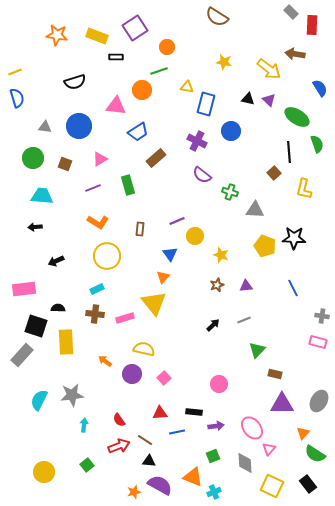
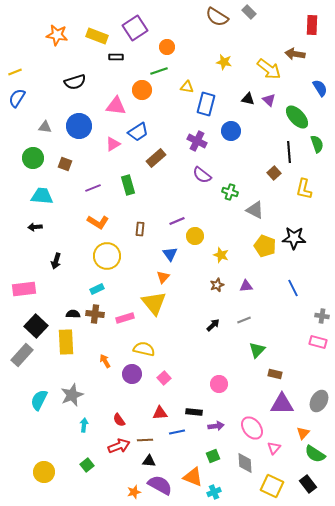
gray rectangle at (291, 12): moved 42 px left
blue semicircle at (17, 98): rotated 132 degrees counterclockwise
green ellipse at (297, 117): rotated 15 degrees clockwise
pink triangle at (100, 159): moved 13 px right, 15 px up
gray triangle at (255, 210): rotated 24 degrees clockwise
black arrow at (56, 261): rotated 49 degrees counterclockwise
black semicircle at (58, 308): moved 15 px right, 6 px down
black square at (36, 326): rotated 25 degrees clockwise
orange arrow at (105, 361): rotated 24 degrees clockwise
gray star at (72, 395): rotated 15 degrees counterclockwise
brown line at (145, 440): rotated 35 degrees counterclockwise
pink triangle at (269, 449): moved 5 px right, 1 px up
